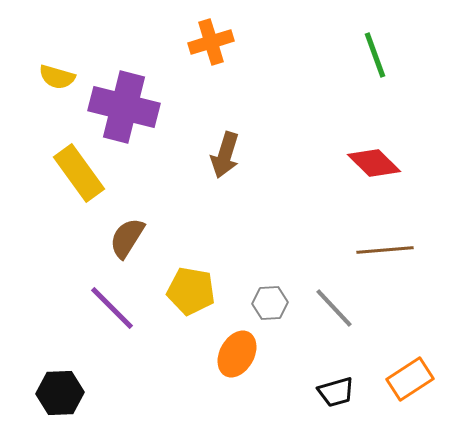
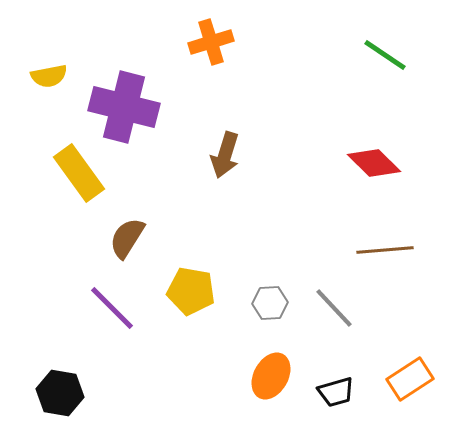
green line: moved 10 px right; rotated 36 degrees counterclockwise
yellow semicircle: moved 8 px left, 1 px up; rotated 27 degrees counterclockwise
orange ellipse: moved 34 px right, 22 px down
black hexagon: rotated 12 degrees clockwise
